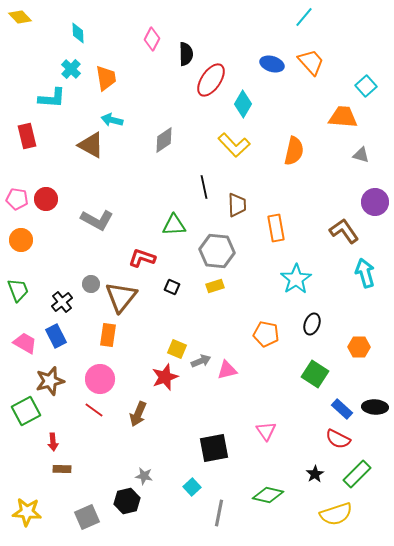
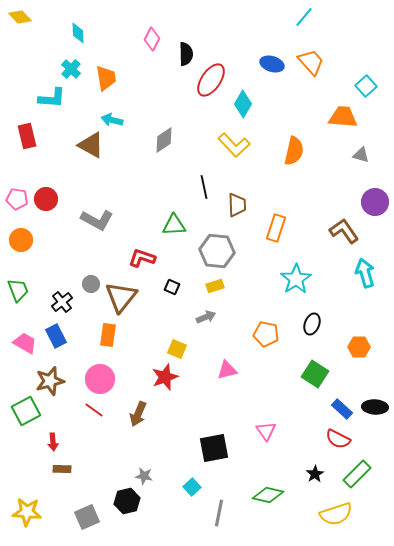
orange rectangle at (276, 228): rotated 28 degrees clockwise
gray arrow at (201, 361): moved 5 px right, 44 px up
